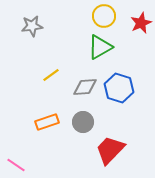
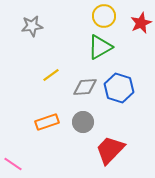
pink line: moved 3 px left, 1 px up
